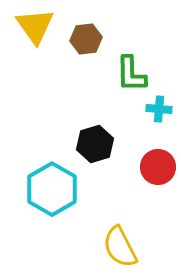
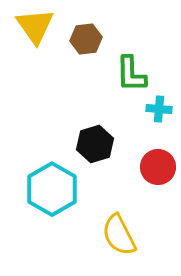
yellow semicircle: moved 1 px left, 12 px up
